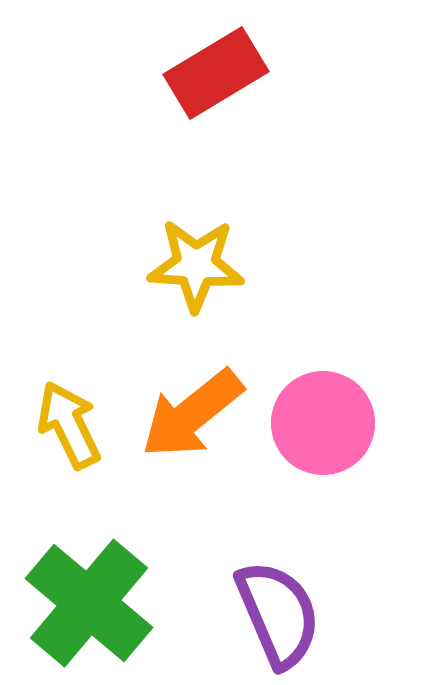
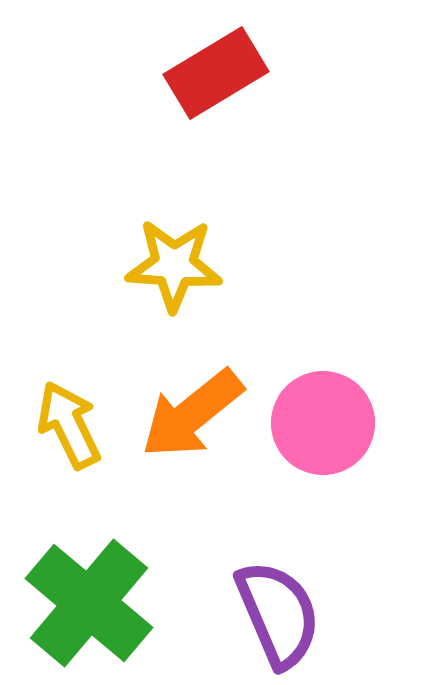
yellow star: moved 22 px left
